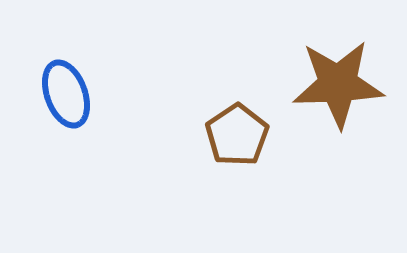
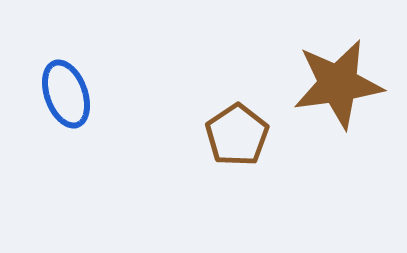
brown star: rotated 6 degrees counterclockwise
